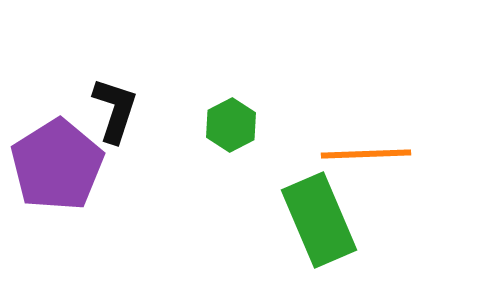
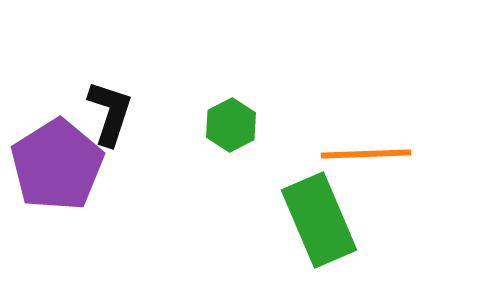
black L-shape: moved 5 px left, 3 px down
